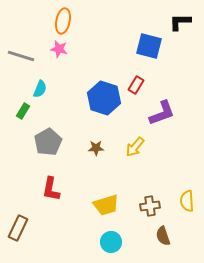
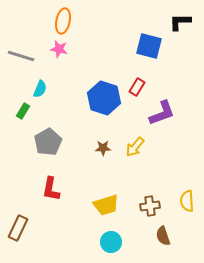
red rectangle: moved 1 px right, 2 px down
brown star: moved 7 px right
